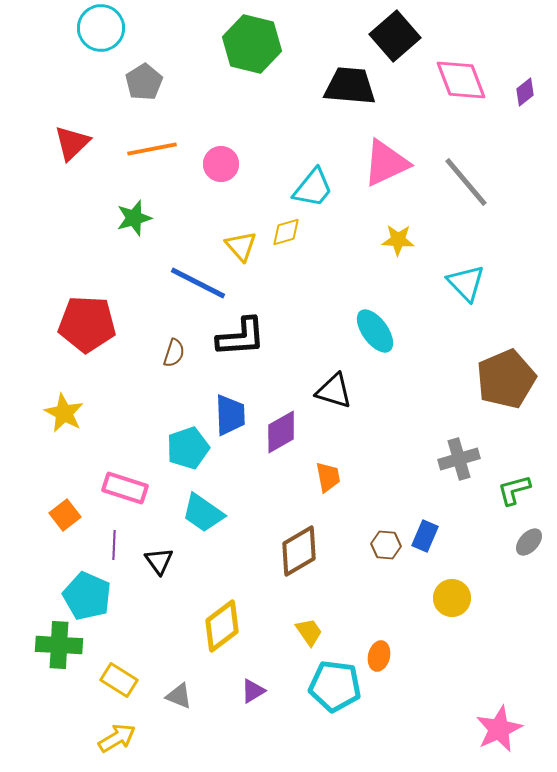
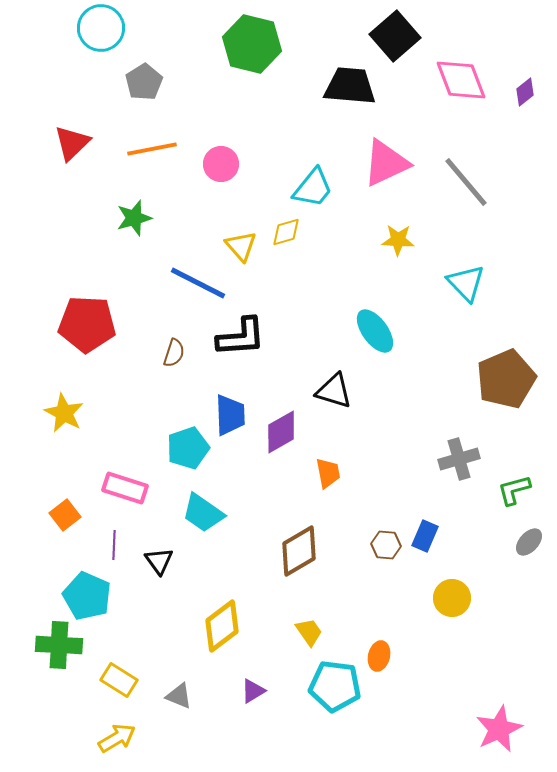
orange trapezoid at (328, 477): moved 4 px up
